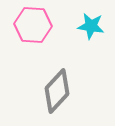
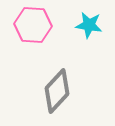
cyan star: moved 2 px left, 1 px up
